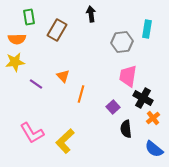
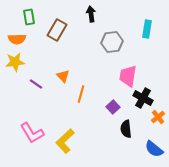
gray hexagon: moved 10 px left
orange cross: moved 5 px right, 1 px up
